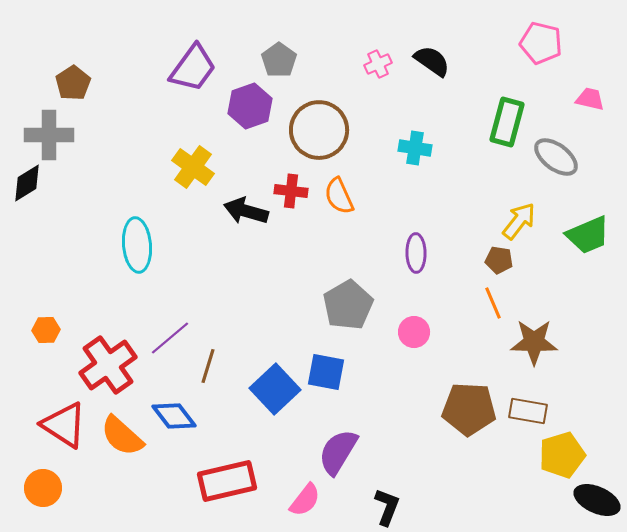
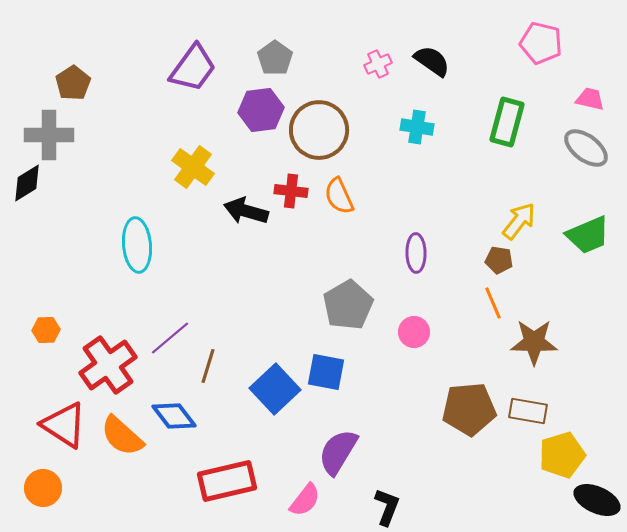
gray pentagon at (279, 60): moved 4 px left, 2 px up
purple hexagon at (250, 106): moved 11 px right, 4 px down; rotated 12 degrees clockwise
cyan cross at (415, 148): moved 2 px right, 21 px up
gray ellipse at (556, 157): moved 30 px right, 9 px up
brown pentagon at (469, 409): rotated 8 degrees counterclockwise
